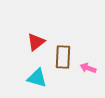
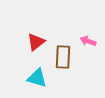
pink arrow: moved 27 px up
